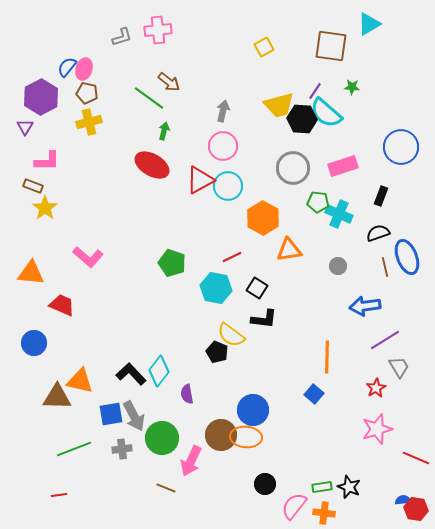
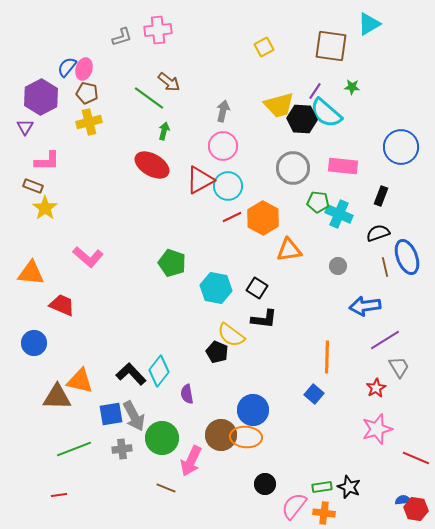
pink rectangle at (343, 166): rotated 24 degrees clockwise
red line at (232, 257): moved 40 px up
